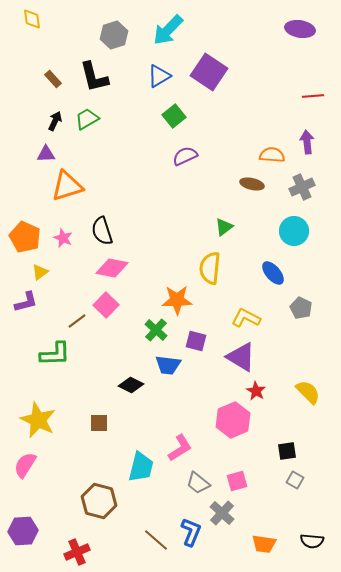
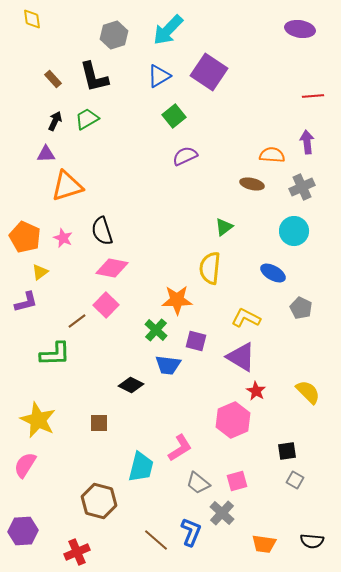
blue ellipse at (273, 273): rotated 20 degrees counterclockwise
